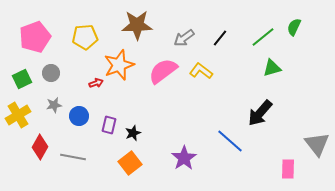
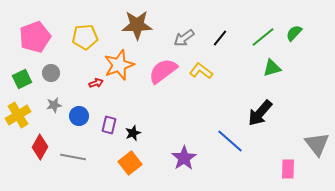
green semicircle: moved 6 px down; rotated 18 degrees clockwise
